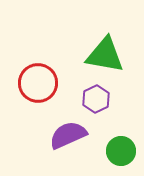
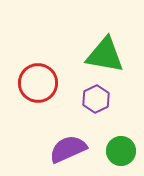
purple semicircle: moved 14 px down
